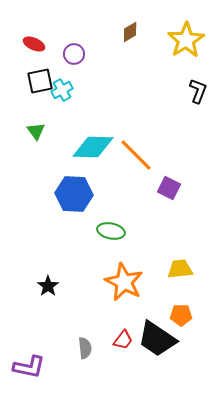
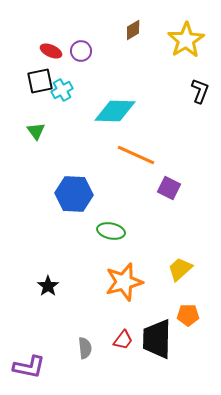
brown diamond: moved 3 px right, 2 px up
red ellipse: moved 17 px right, 7 px down
purple circle: moved 7 px right, 3 px up
black L-shape: moved 2 px right
cyan diamond: moved 22 px right, 36 px up
orange line: rotated 21 degrees counterclockwise
yellow trapezoid: rotated 36 degrees counterclockwise
orange star: rotated 30 degrees clockwise
orange pentagon: moved 7 px right
black trapezoid: rotated 57 degrees clockwise
